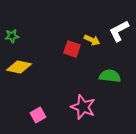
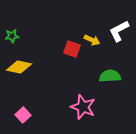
green semicircle: rotated 10 degrees counterclockwise
pink square: moved 15 px left; rotated 14 degrees counterclockwise
